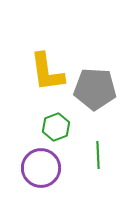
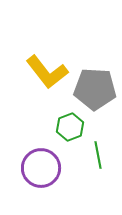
yellow L-shape: rotated 30 degrees counterclockwise
green hexagon: moved 14 px right
green line: rotated 8 degrees counterclockwise
